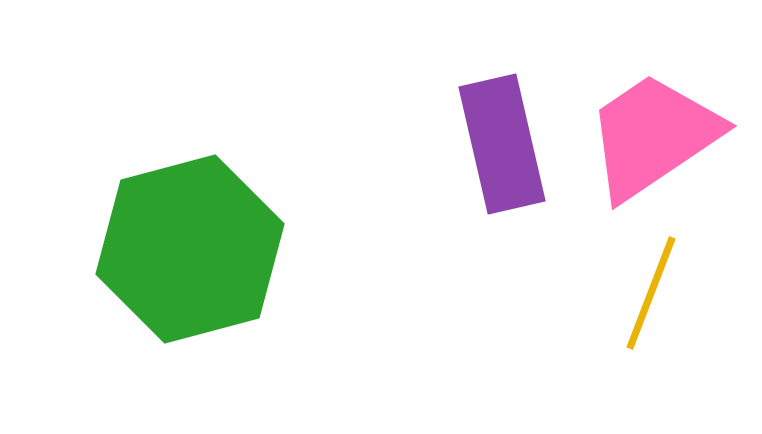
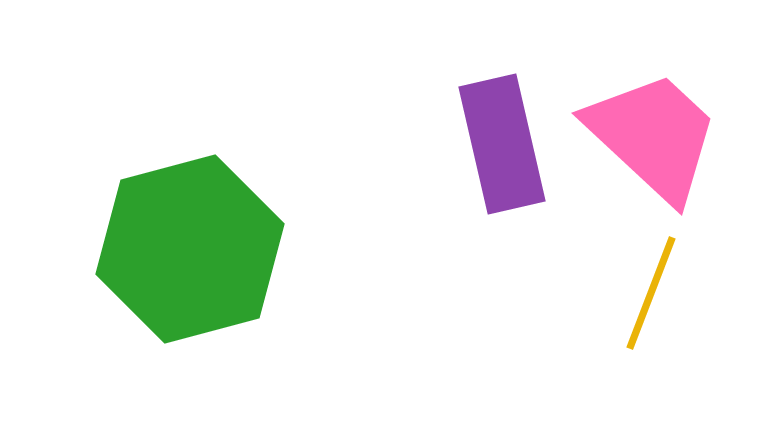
pink trapezoid: rotated 77 degrees clockwise
